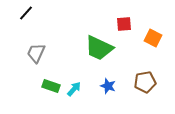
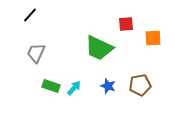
black line: moved 4 px right, 2 px down
red square: moved 2 px right
orange square: rotated 30 degrees counterclockwise
brown pentagon: moved 5 px left, 3 px down
cyan arrow: moved 1 px up
